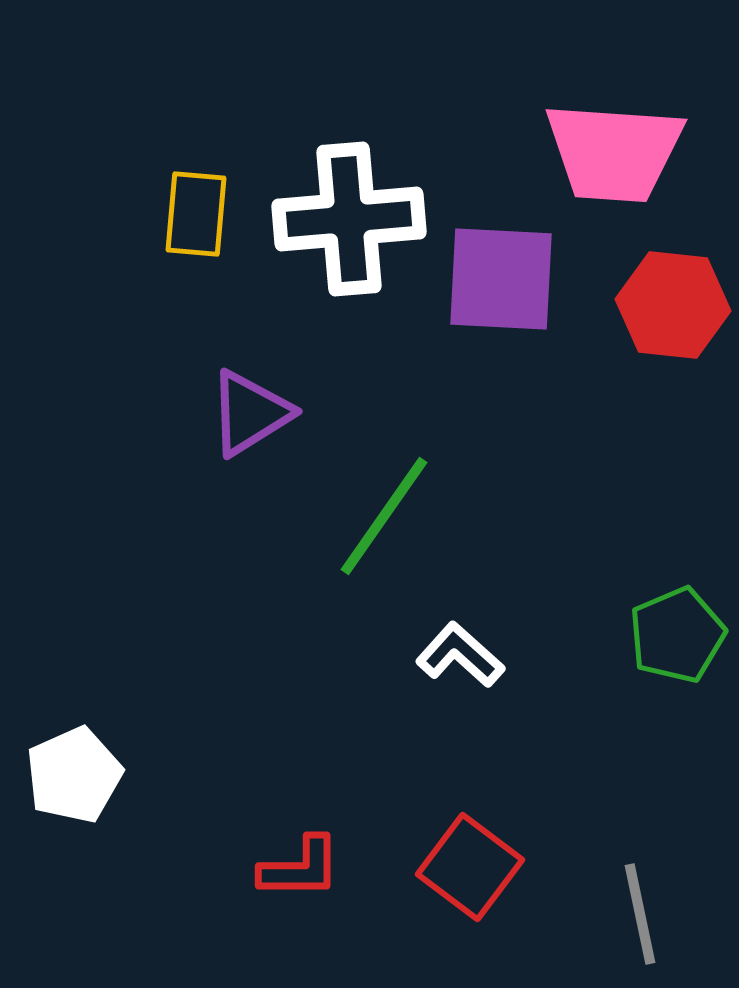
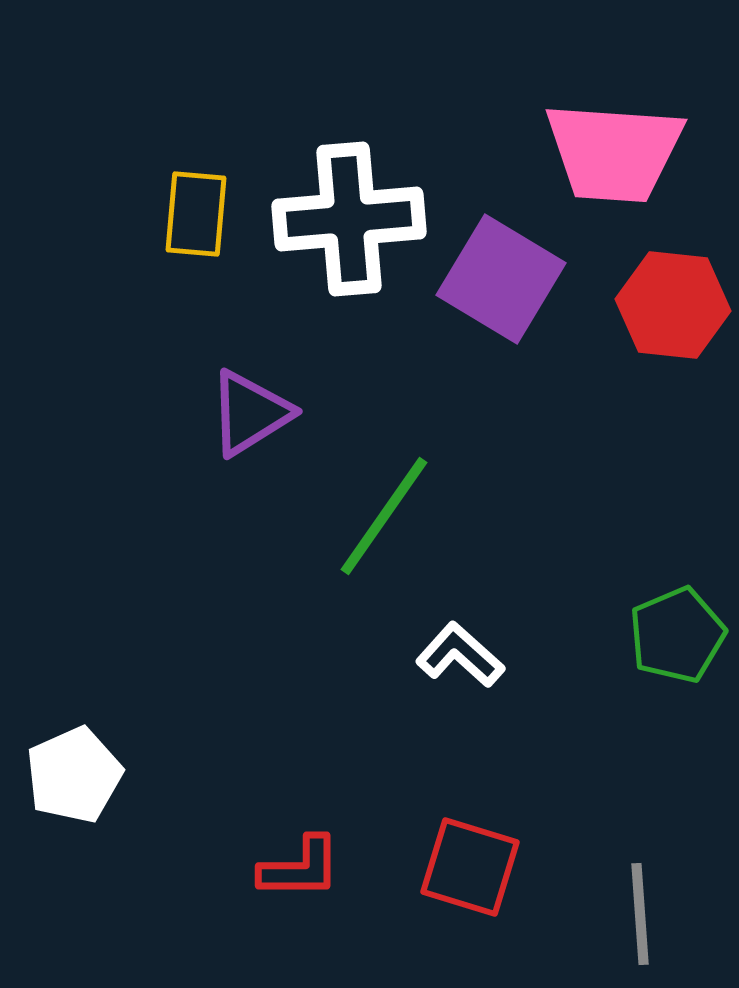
purple square: rotated 28 degrees clockwise
red square: rotated 20 degrees counterclockwise
gray line: rotated 8 degrees clockwise
